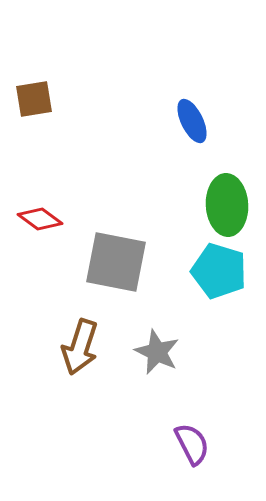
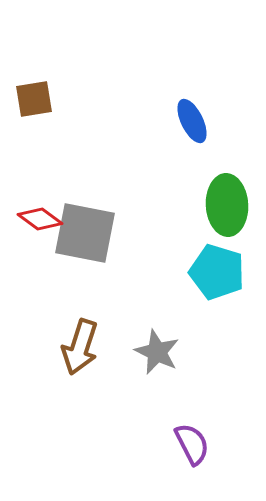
gray square: moved 31 px left, 29 px up
cyan pentagon: moved 2 px left, 1 px down
